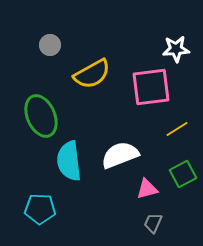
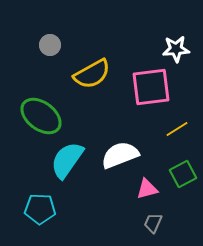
green ellipse: rotated 30 degrees counterclockwise
cyan semicircle: moved 2 px left, 1 px up; rotated 42 degrees clockwise
